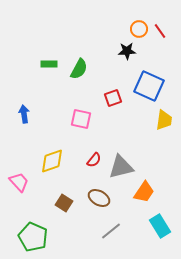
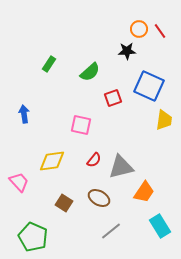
green rectangle: rotated 56 degrees counterclockwise
green semicircle: moved 11 px right, 3 px down; rotated 20 degrees clockwise
pink square: moved 6 px down
yellow diamond: rotated 12 degrees clockwise
